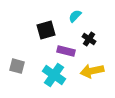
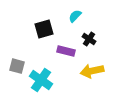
black square: moved 2 px left, 1 px up
cyan cross: moved 13 px left, 5 px down
